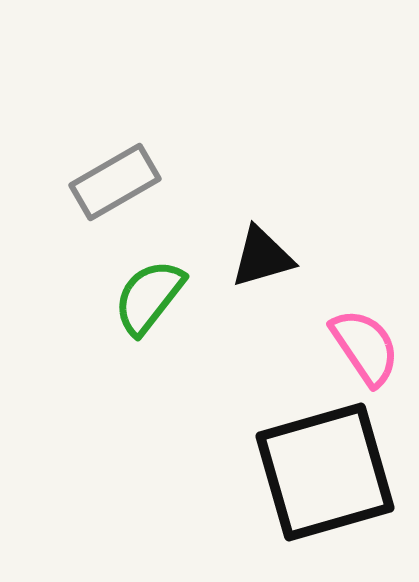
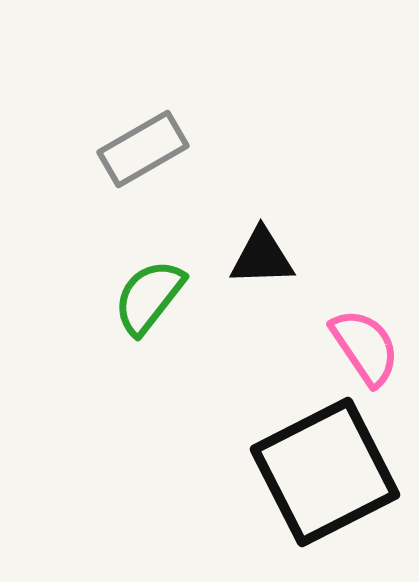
gray rectangle: moved 28 px right, 33 px up
black triangle: rotated 14 degrees clockwise
black square: rotated 11 degrees counterclockwise
